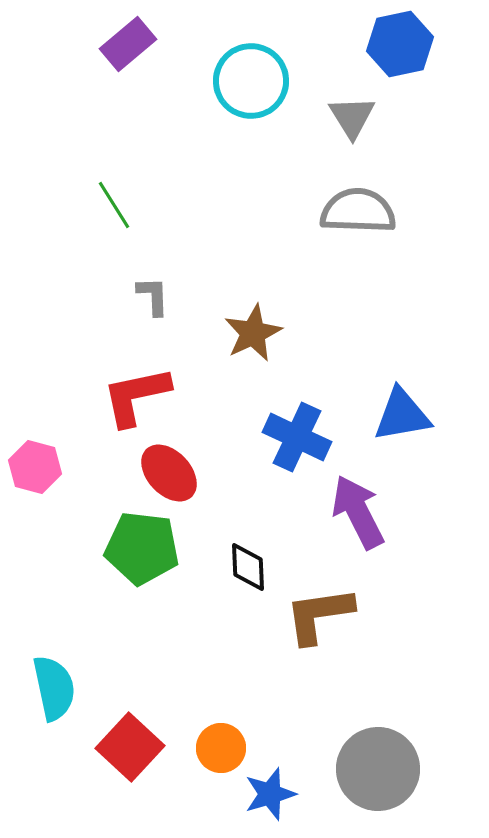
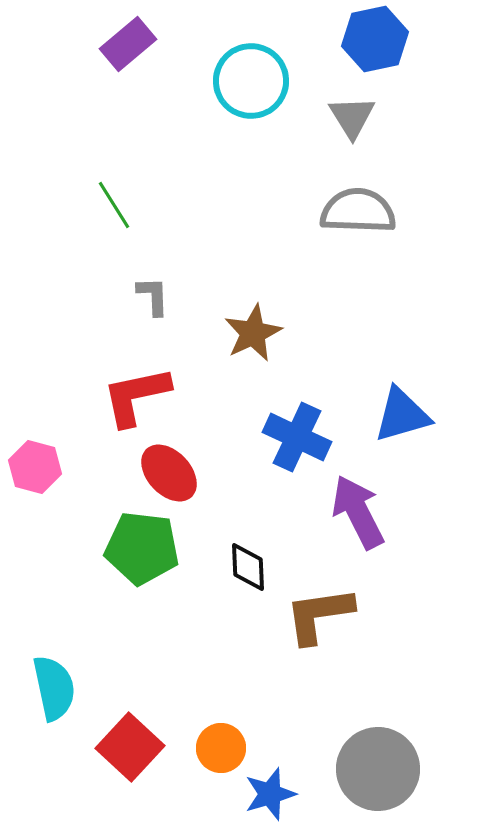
blue hexagon: moved 25 px left, 5 px up
blue triangle: rotated 6 degrees counterclockwise
